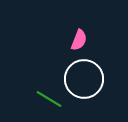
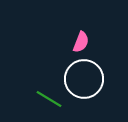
pink semicircle: moved 2 px right, 2 px down
